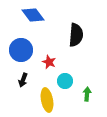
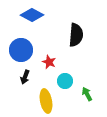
blue diamond: moved 1 px left; rotated 25 degrees counterclockwise
black arrow: moved 2 px right, 3 px up
green arrow: rotated 32 degrees counterclockwise
yellow ellipse: moved 1 px left, 1 px down
